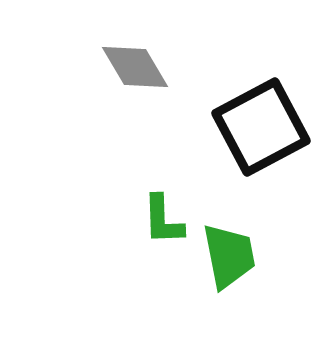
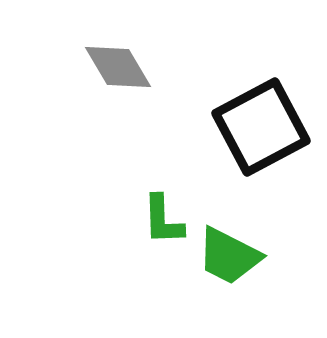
gray diamond: moved 17 px left
green trapezoid: rotated 128 degrees clockwise
